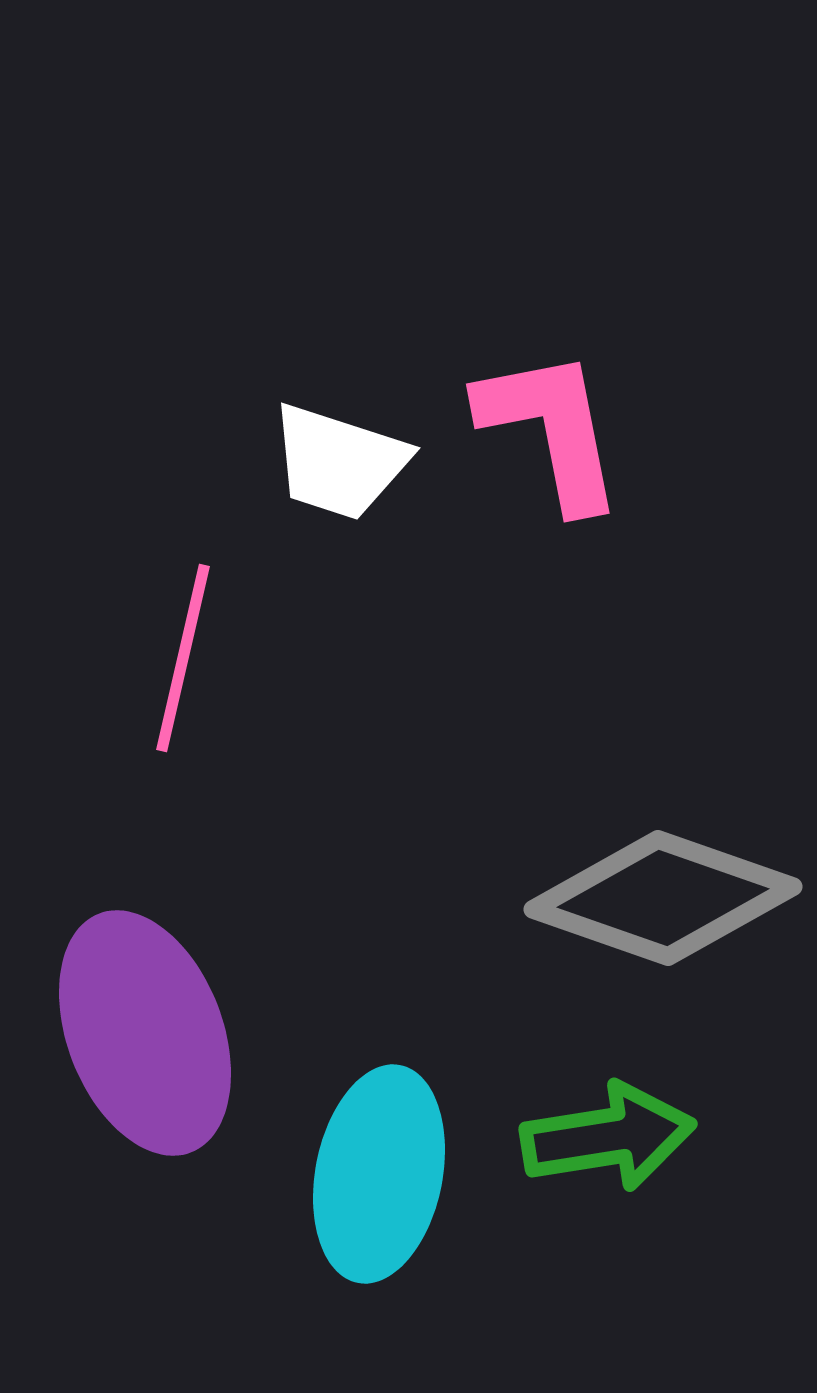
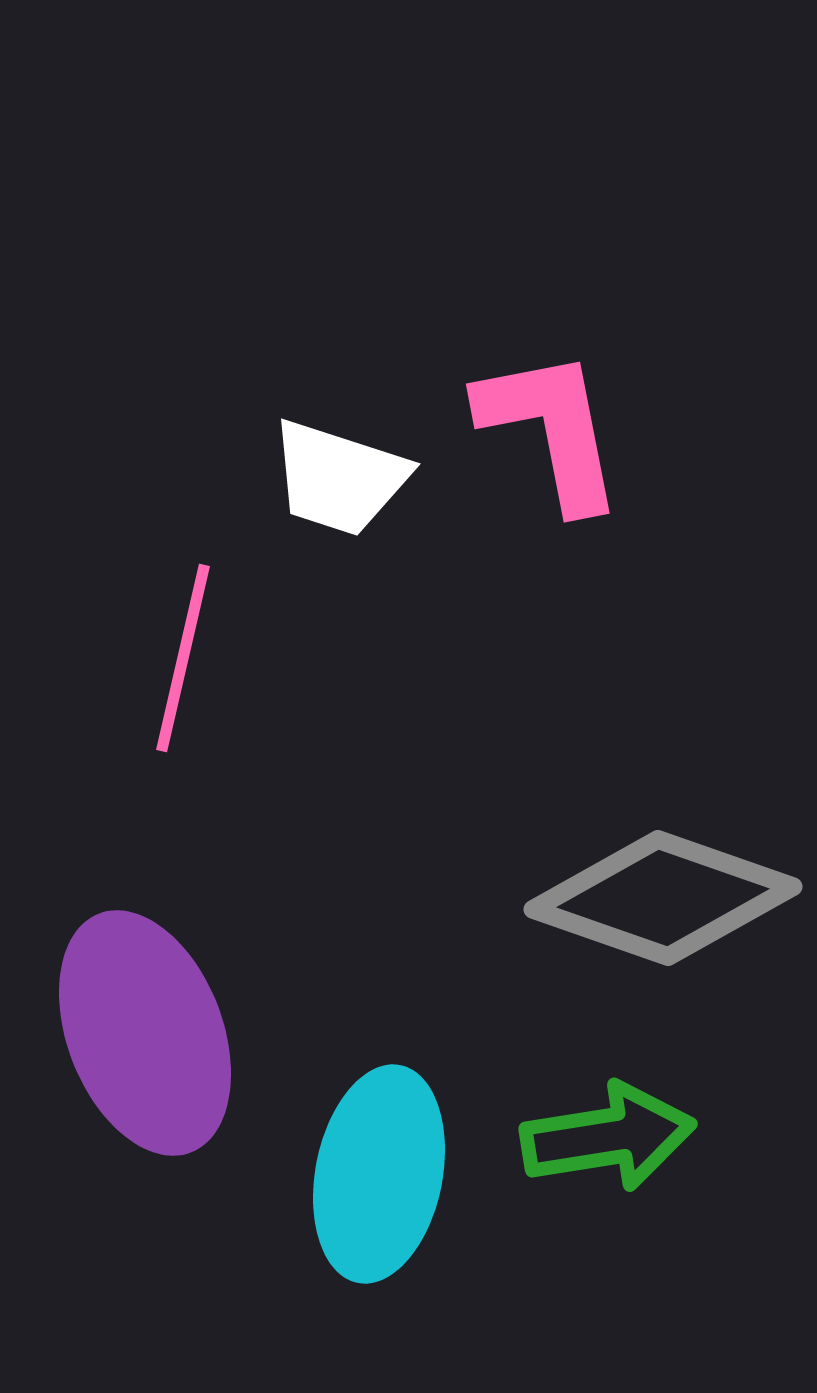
white trapezoid: moved 16 px down
